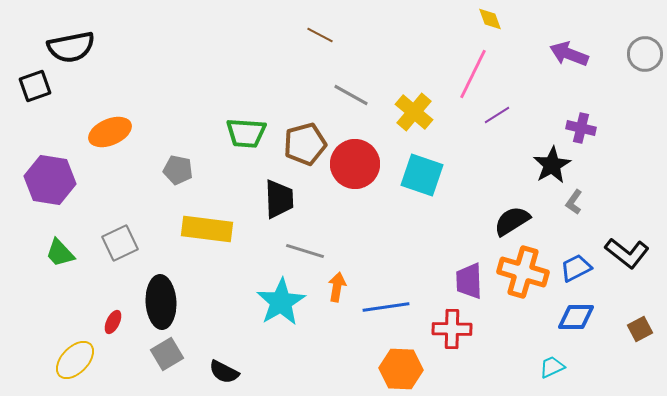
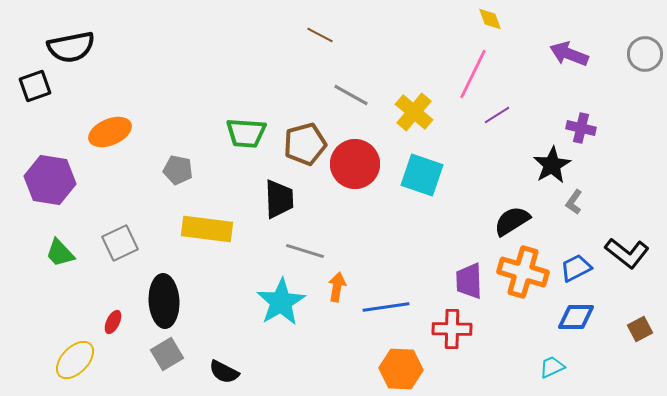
black ellipse at (161, 302): moved 3 px right, 1 px up
